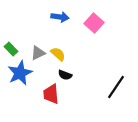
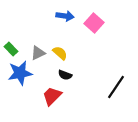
blue arrow: moved 5 px right, 1 px up
yellow semicircle: moved 2 px right, 1 px up
blue star: rotated 15 degrees clockwise
red trapezoid: moved 1 px right, 2 px down; rotated 50 degrees clockwise
